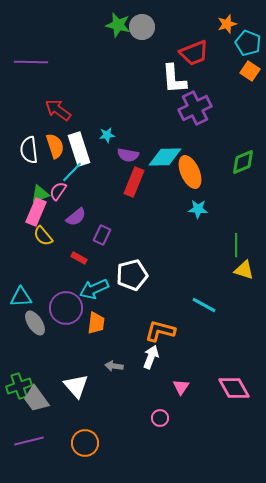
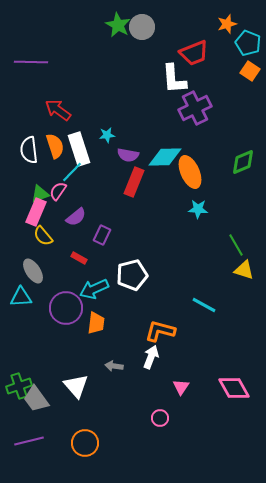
green star at (118, 25): rotated 15 degrees clockwise
green line at (236, 245): rotated 30 degrees counterclockwise
gray ellipse at (35, 323): moved 2 px left, 52 px up
